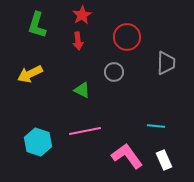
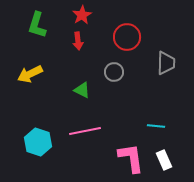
pink L-shape: moved 4 px right, 2 px down; rotated 28 degrees clockwise
